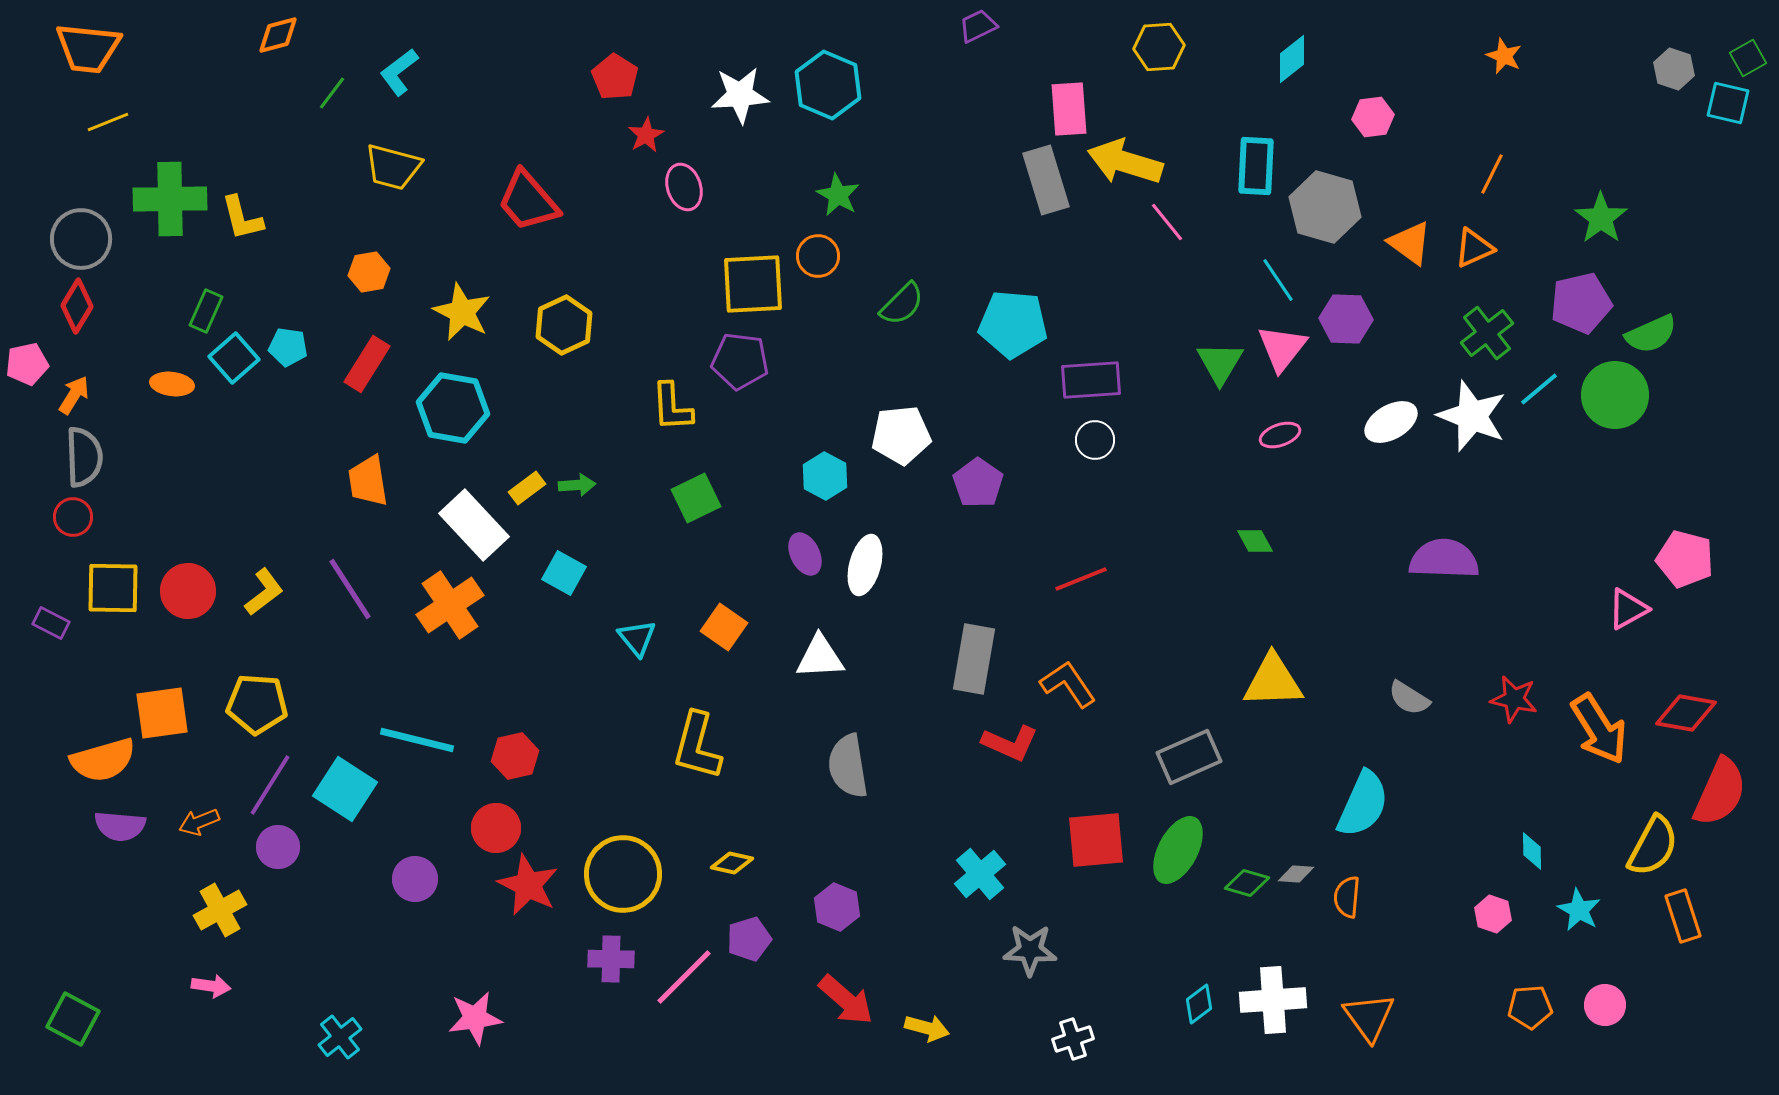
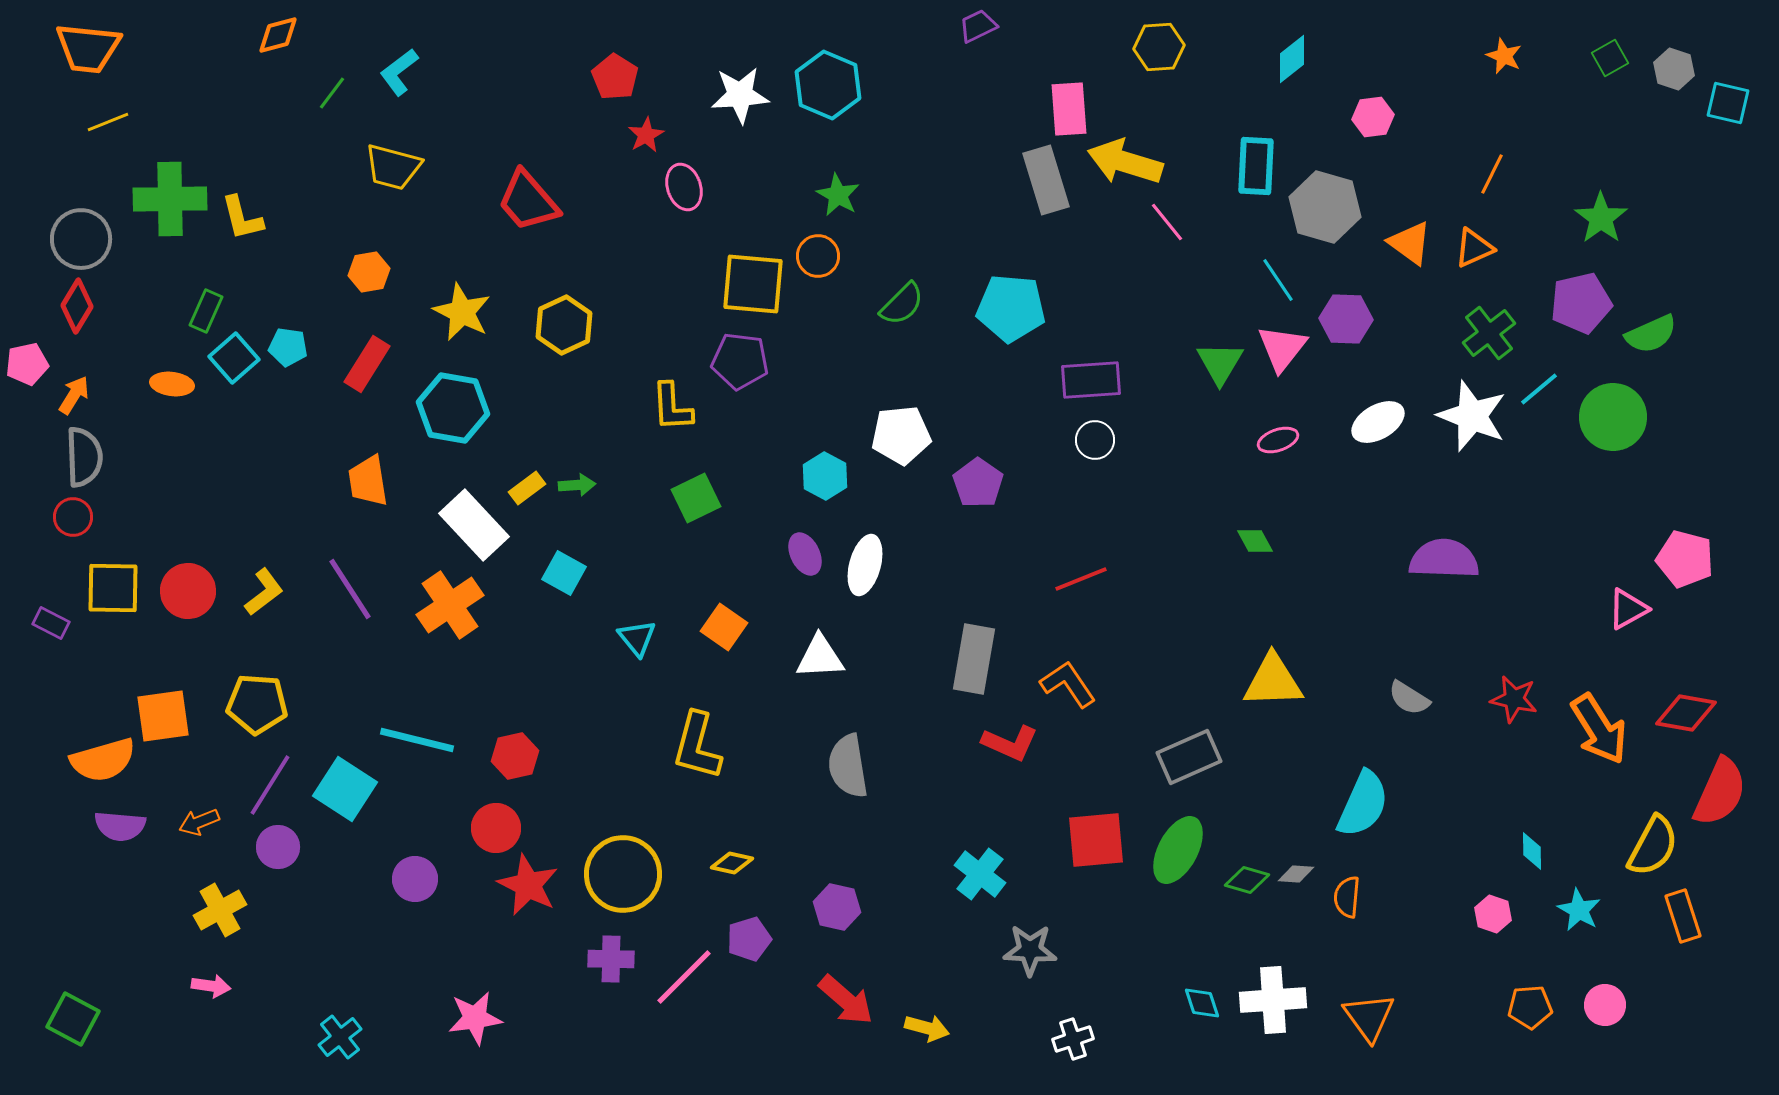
green square at (1748, 58): moved 138 px left
yellow square at (753, 284): rotated 8 degrees clockwise
cyan pentagon at (1013, 324): moved 2 px left, 16 px up
green cross at (1487, 333): moved 2 px right
green circle at (1615, 395): moved 2 px left, 22 px down
white ellipse at (1391, 422): moved 13 px left
pink ellipse at (1280, 435): moved 2 px left, 5 px down
orange square at (162, 713): moved 1 px right, 3 px down
cyan cross at (980, 874): rotated 12 degrees counterclockwise
green diamond at (1247, 883): moved 3 px up
purple hexagon at (837, 907): rotated 9 degrees counterclockwise
cyan diamond at (1199, 1004): moved 3 px right, 1 px up; rotated 72 degrees counterclockwise
